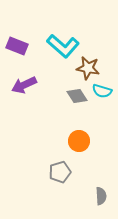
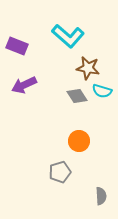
cyan L-shape: moved 5 px right, 10 px up
